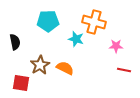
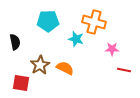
pink star: moved 4 px left, 3 px down
